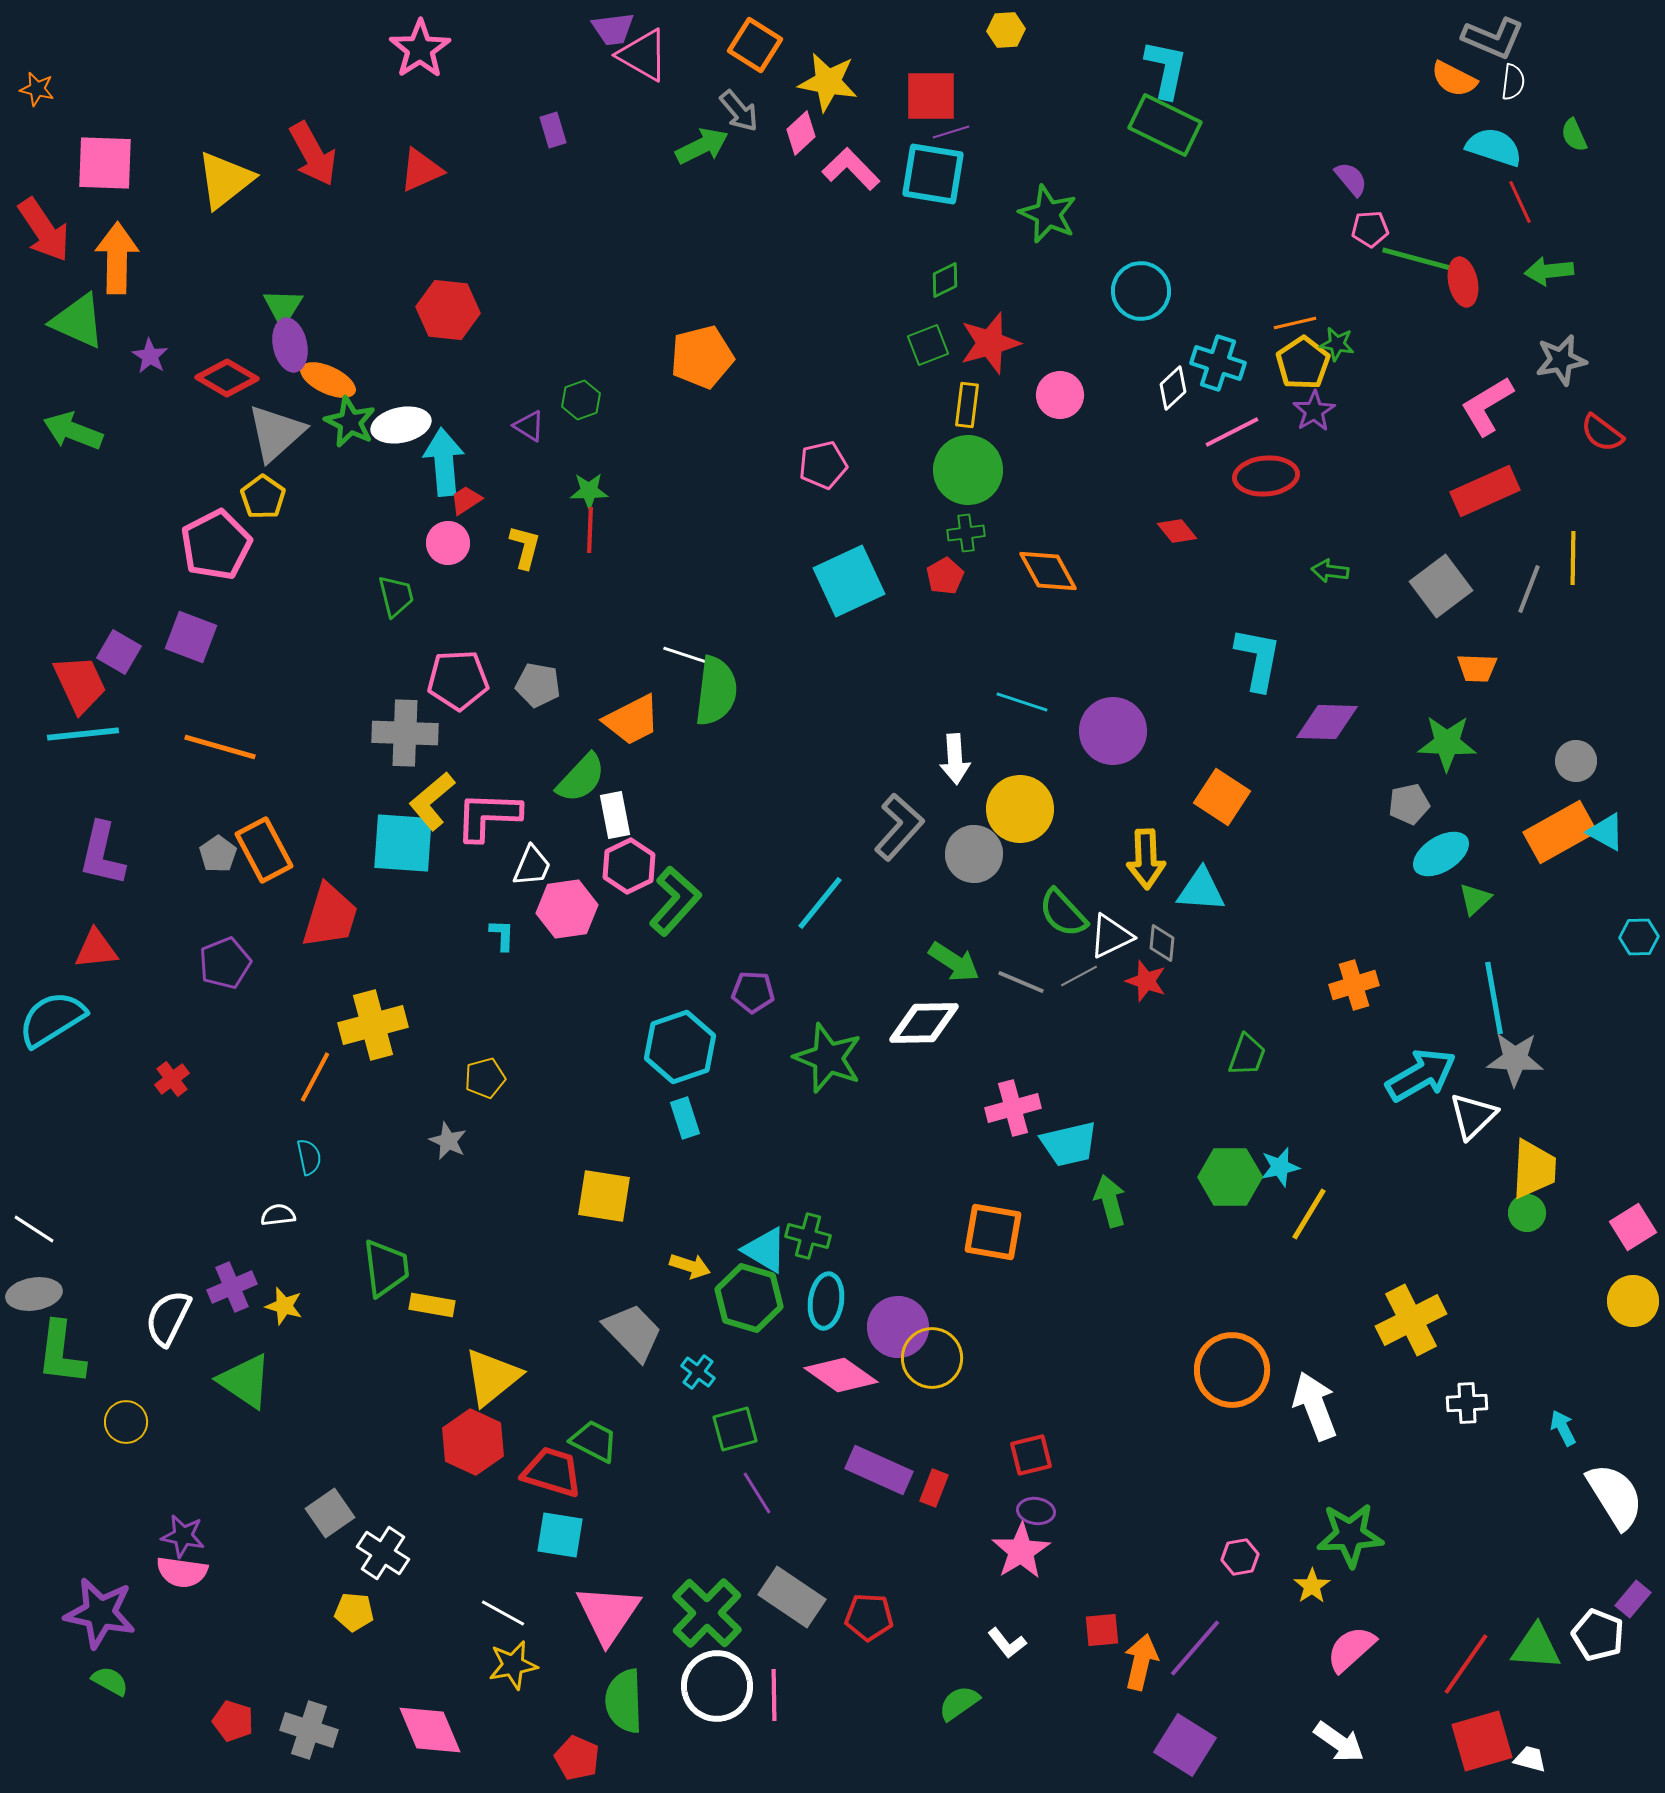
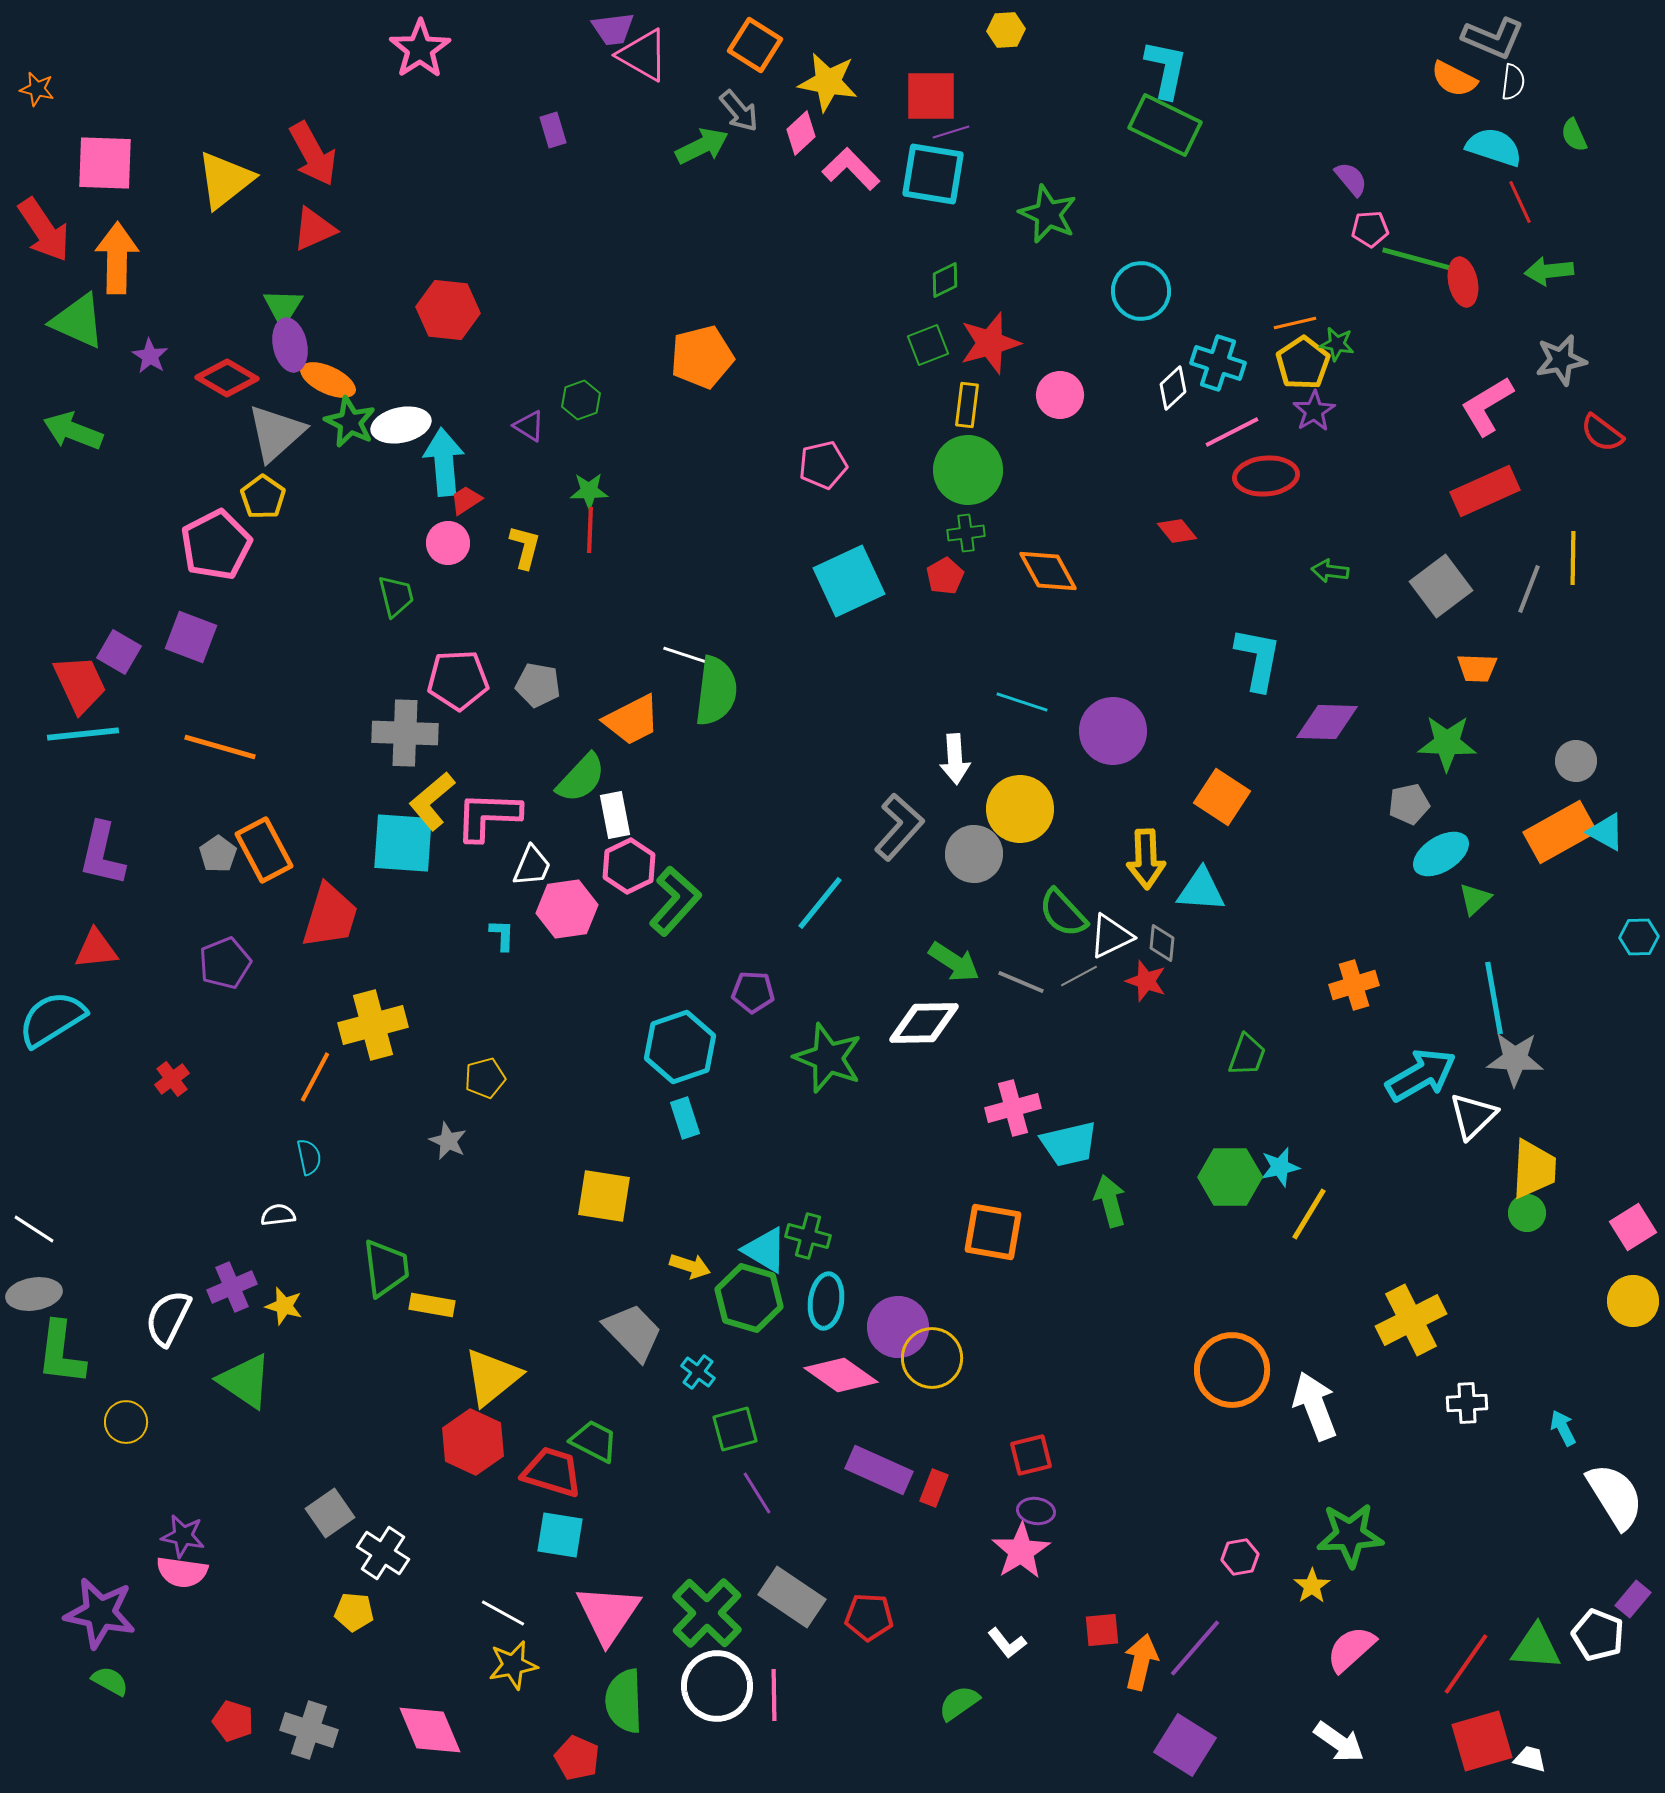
red triangle at (421, 170): moved 107 px left, 59 px down
